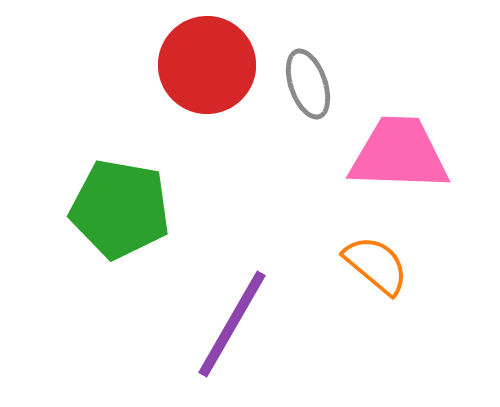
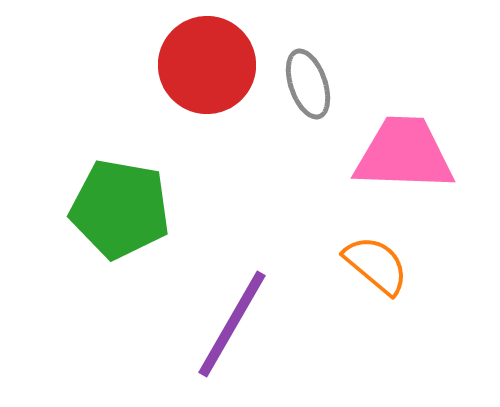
pink trapezoid: moved 5 px right
